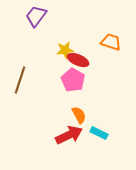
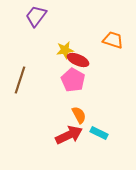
orange trapezoid: moved 2 px right, 2 px up
